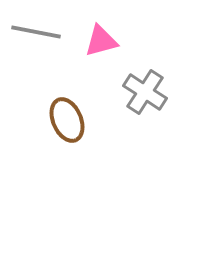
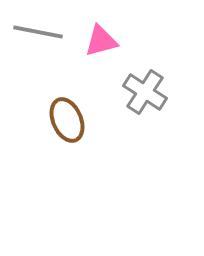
gray line: moved 2 px right
